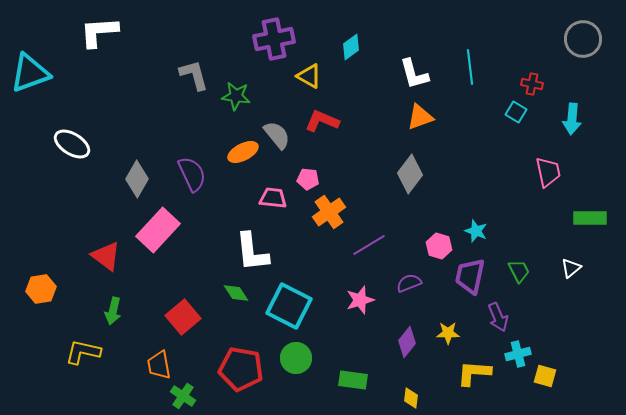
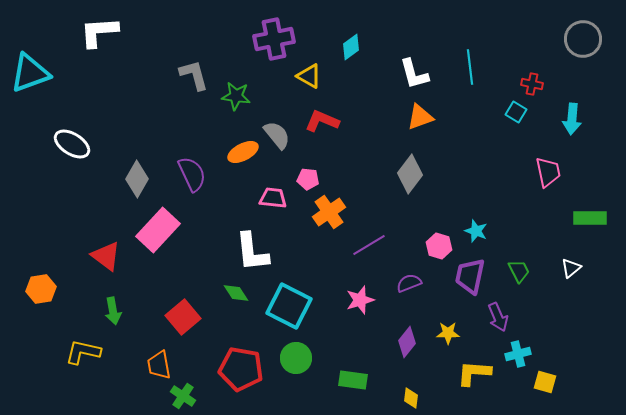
green arrow at (113, 311): rotated 24 degrees counterclockwise
yellow square at (545, 376): moved 6 px down
